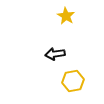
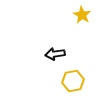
yellow star: moved 16 px right, 1 px up
